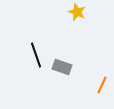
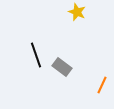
gray rectangle: rotated 18 degrees clockwise
